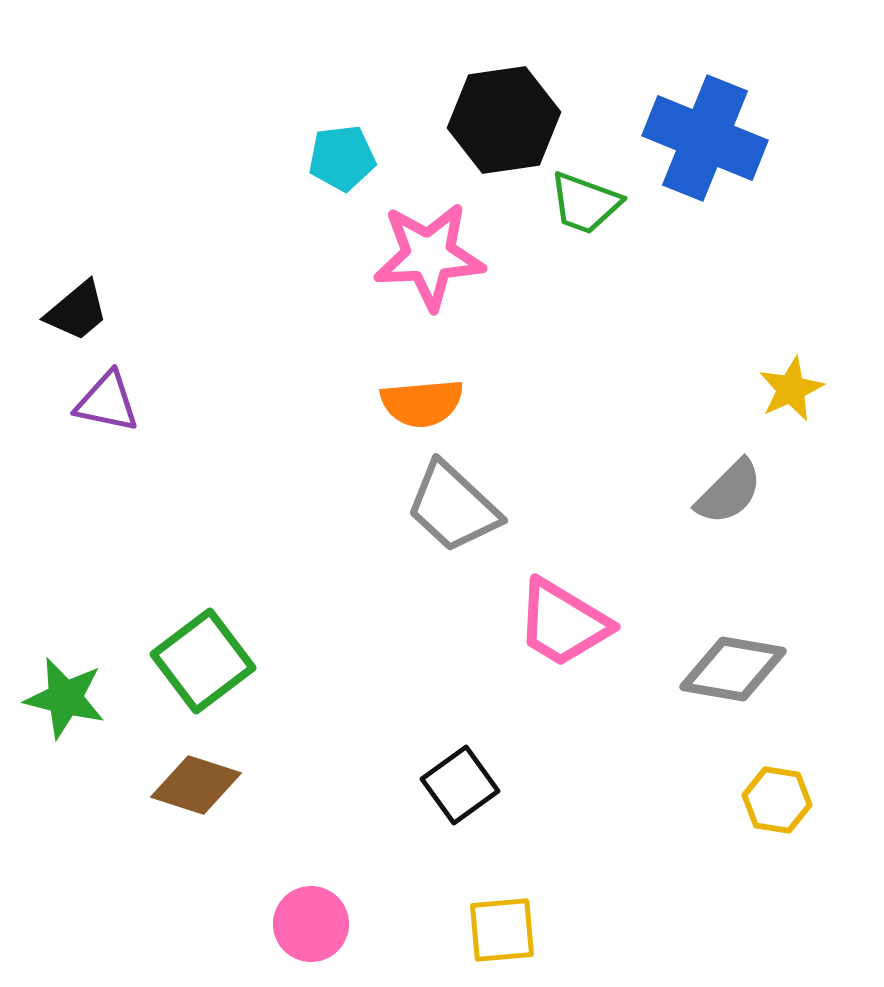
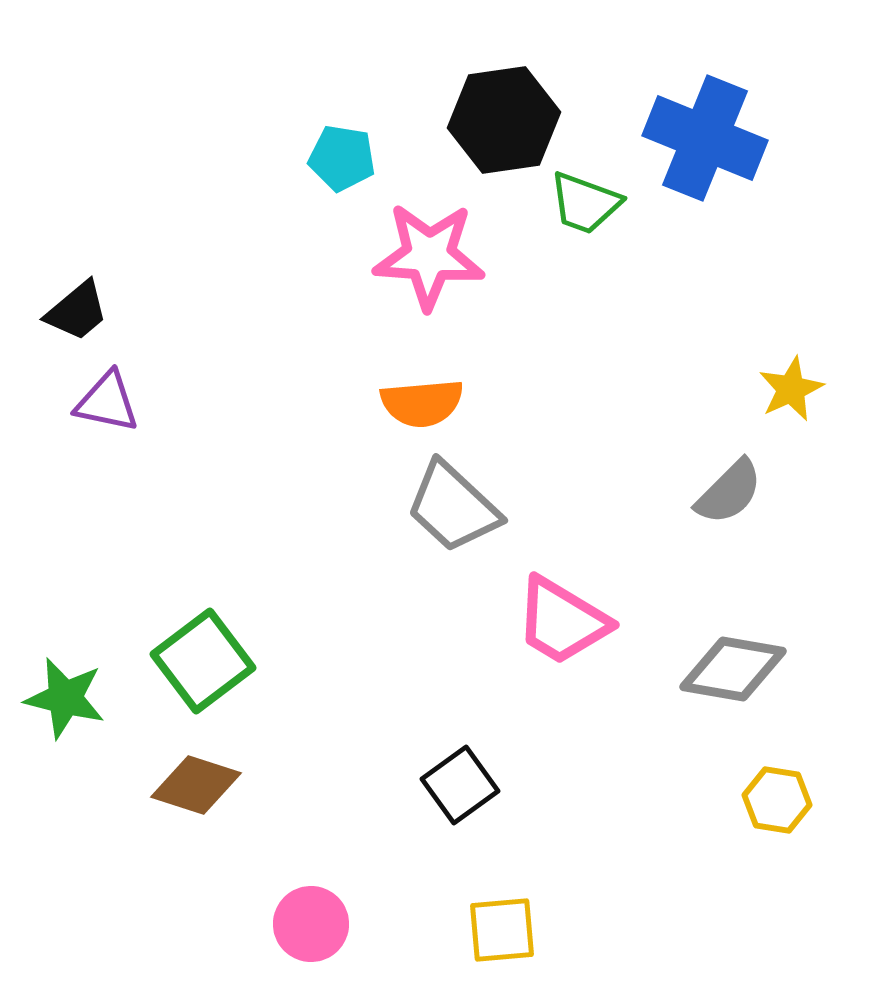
cyan pentagon: rotated 16 degrees clockwise
pink star: rotated 7 degrees clockwise
pink trapezoid: moved 1 px left, 2 px up
